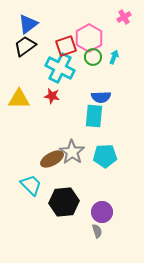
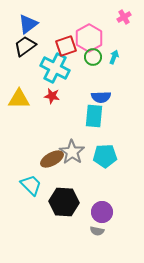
cyan cross: moved 5 px left
black hexagon: rotated 8 degrees clockwise
gray semicircle: rotated 120 degrees clockwise
